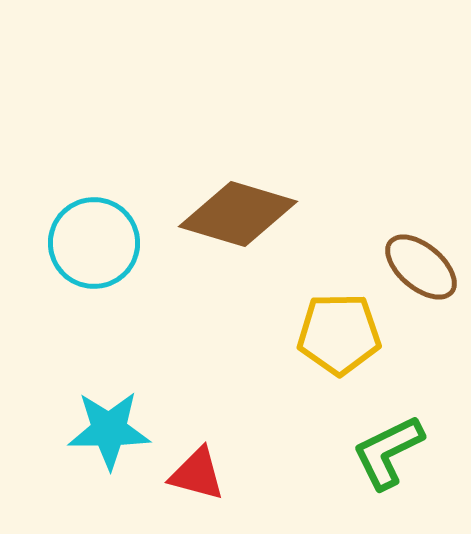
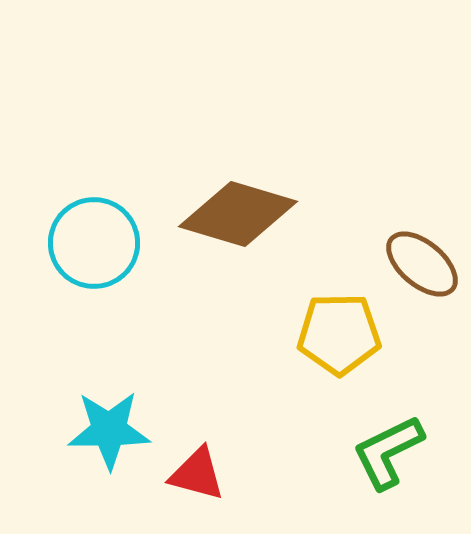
brown ellipse: moved 1 px right, 3 px up
